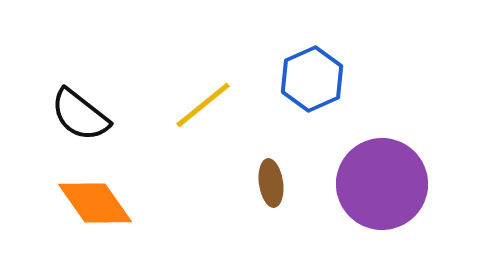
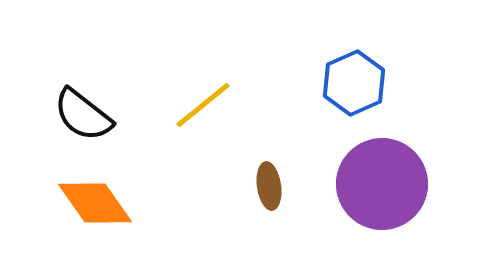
blue hexagon: moved 42 px right, 4 px down
black semicircle: moved 3 px right
brown ellipse: moved 2 px left, 3 px down
